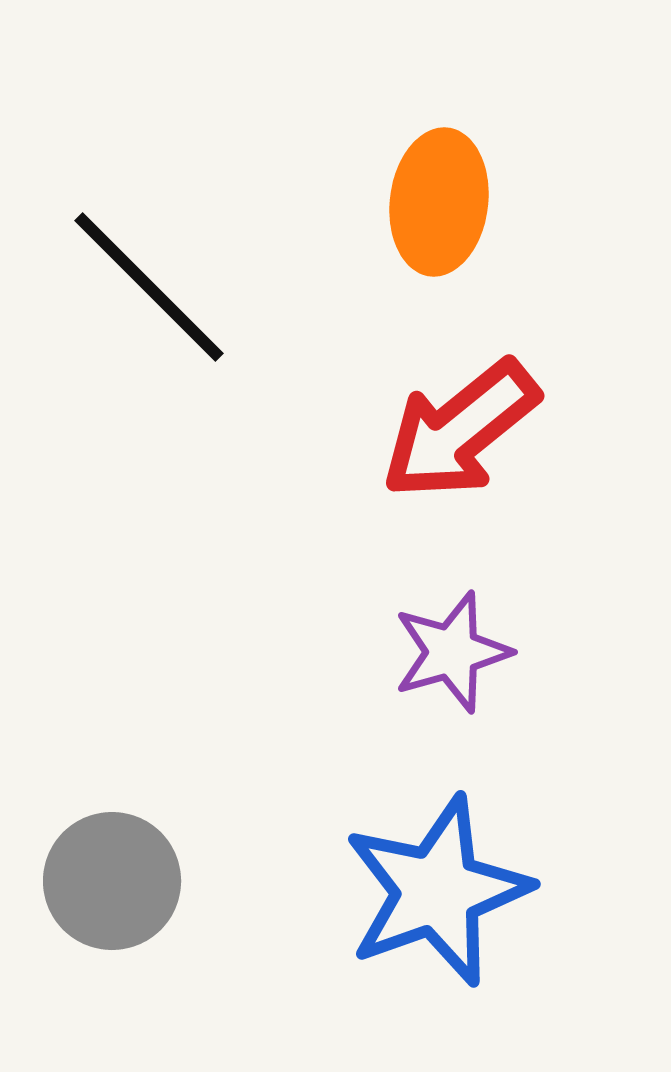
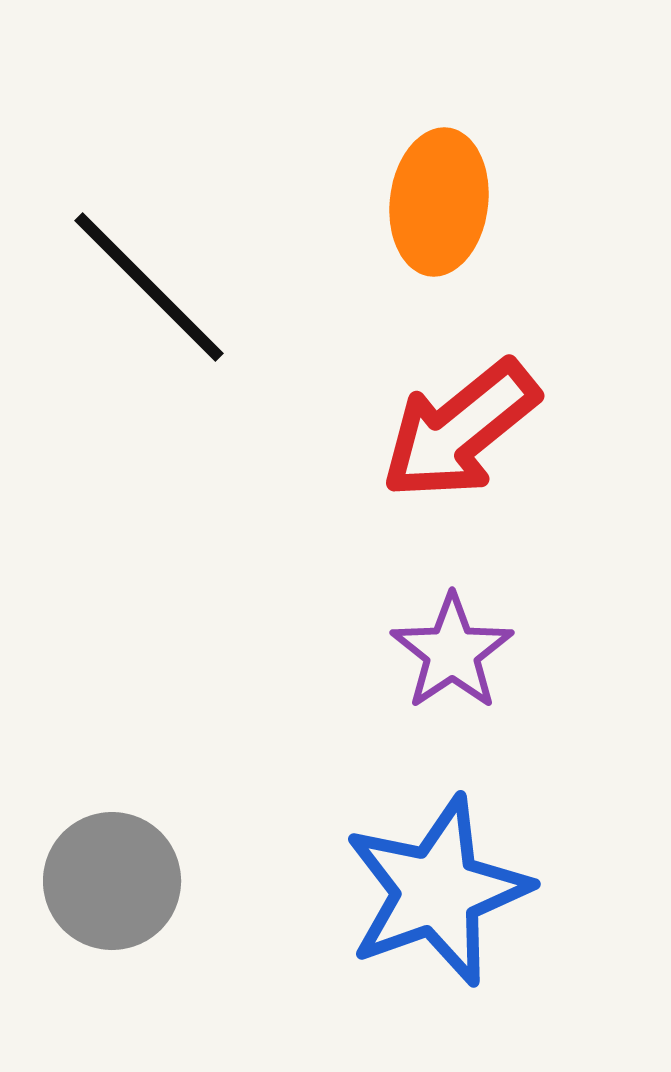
purple star: rotated 18 degrees counterclockwise
